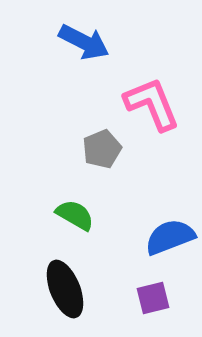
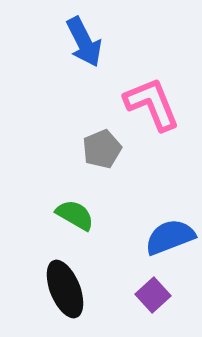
blue arrow: rotated 36 degrees clockwise
purple square: moved 3 px up; rotated 28 degrees counterclockwise
